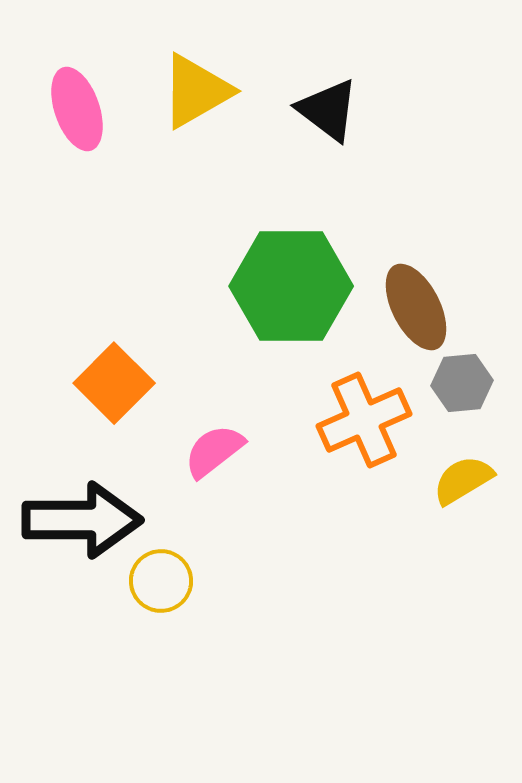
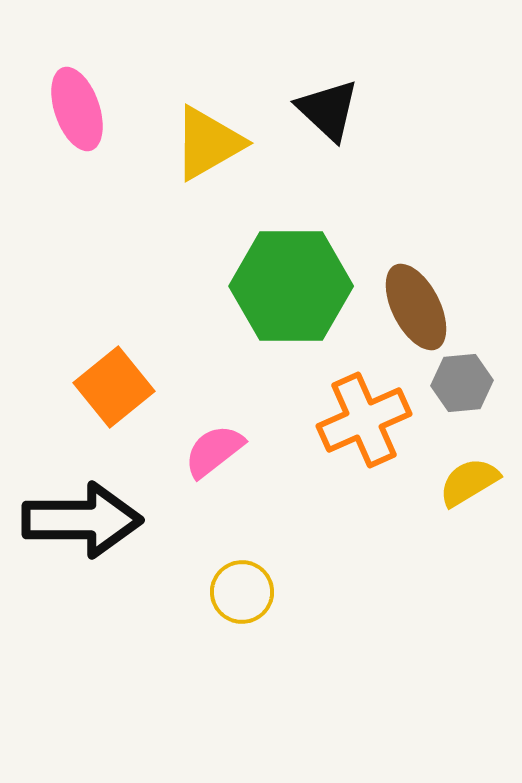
yellow triangle: moved 12 px right, 52 px down
black triangle: rotated 6 degrees clockwise
orange square: moved 4 px down; rotated 6 degrees clockwise
yellow semicircle: moved 6 px right, 2 px down
yellow circle: moved 81 px right, 11 px down
